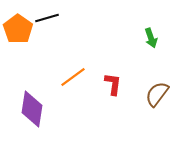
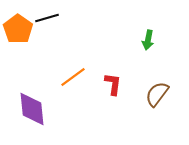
green arrow: moved 3 px left, 2 px down; rotated 30 degrees clockwise
purple diamond: rotated 15 degrees counterclockwise
